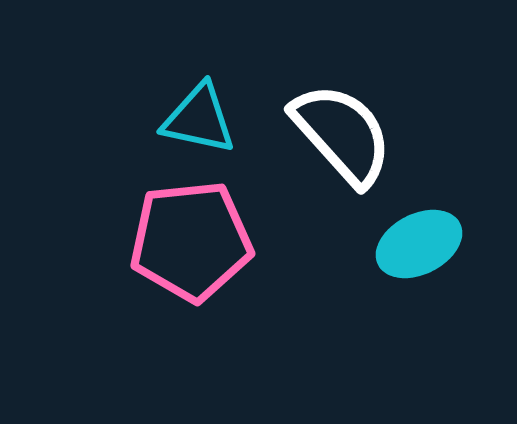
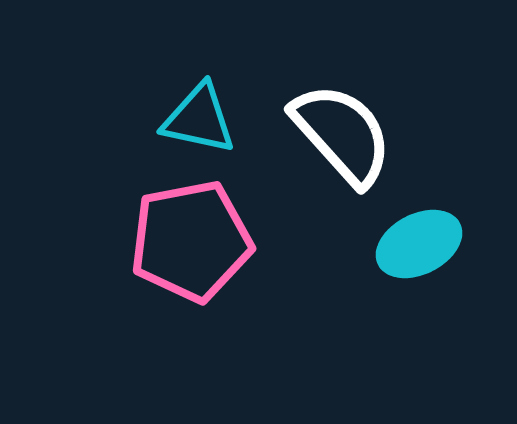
pink pentagon: rotated 5 degrees counterclockwise
